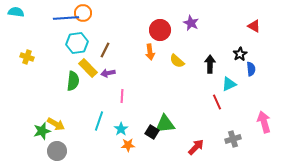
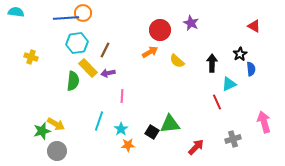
orange arrow: rotated 112 degrees counterclockwise
yellow cross: moved 4 px right
black arrow: moved 2 px right, 1 px up
green triangle: moved 5 px right
